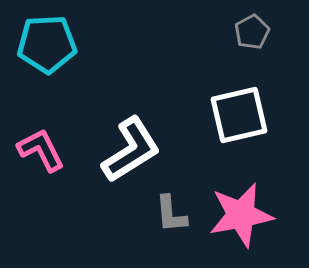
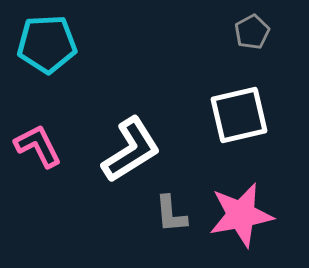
pink L-shape: moved 3 px left, 4 px up
